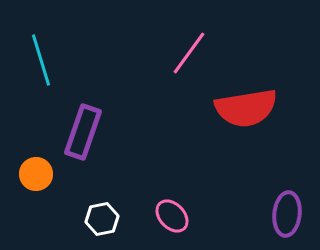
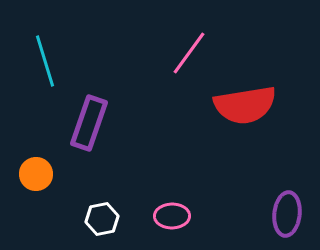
cyan line: moved 4 px right, 1 px down
red semicircle: moved 1 px left, 3 px up
purple rectangle: moved 6 px right, 9 px up
pink ellipse: rotated 48 degrees counterclockwise
